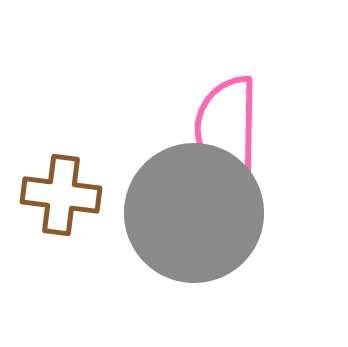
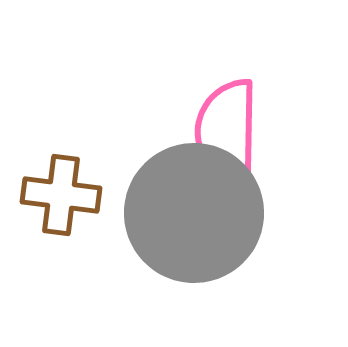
pink semicircle: moved 3 px down
